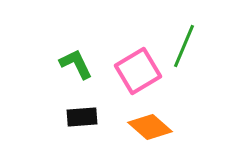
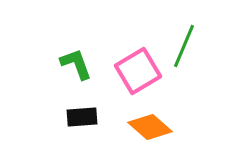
green L-shape: rotated 6 degrees clockwise
